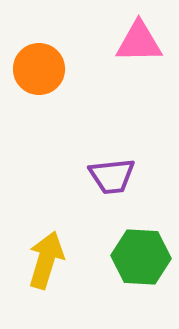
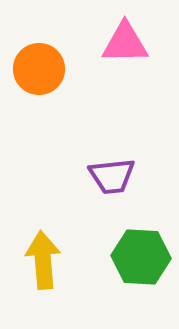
pink triangle: moved 14 px left, 1 px down
yellow arrow: moved 3 px left; rotated 22 degrees counterclockwise
